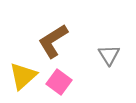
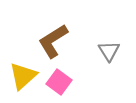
gray triangle: moved 4 px up
